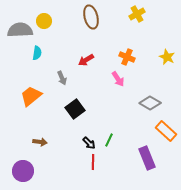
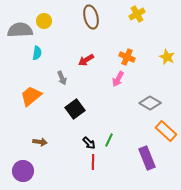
pink arrow: rotated 63 degrees clockwise
